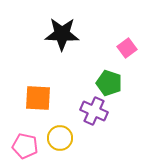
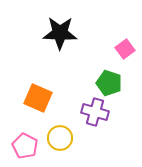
black star: moved 2 px left, 1 px up
pink square: moved 2 px left, 1 px down
orange square: rotated 20 degrees clockwise
purple cross: moved 1 px right, 1 px down; rotated 8 degrees counterclockwise
pink pentagon: rotated 15 degrees clockwise
